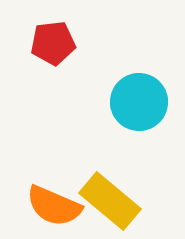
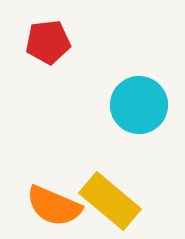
red pentagon: moved 5 px left, 1 px up
cyan circle: moved 3 px down
